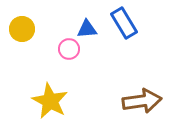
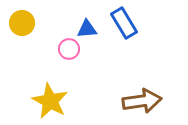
yellow circle: moved 6 px up
